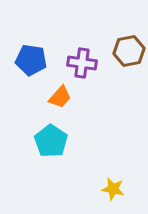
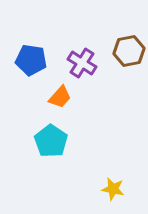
purple cross: rotated 24 degrees clockwise
